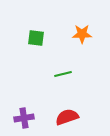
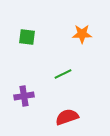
green square: moved 9 px left, 1 px up
green line: rotated 12 degrees counterclockwise
purple cross: moved 22 px up
